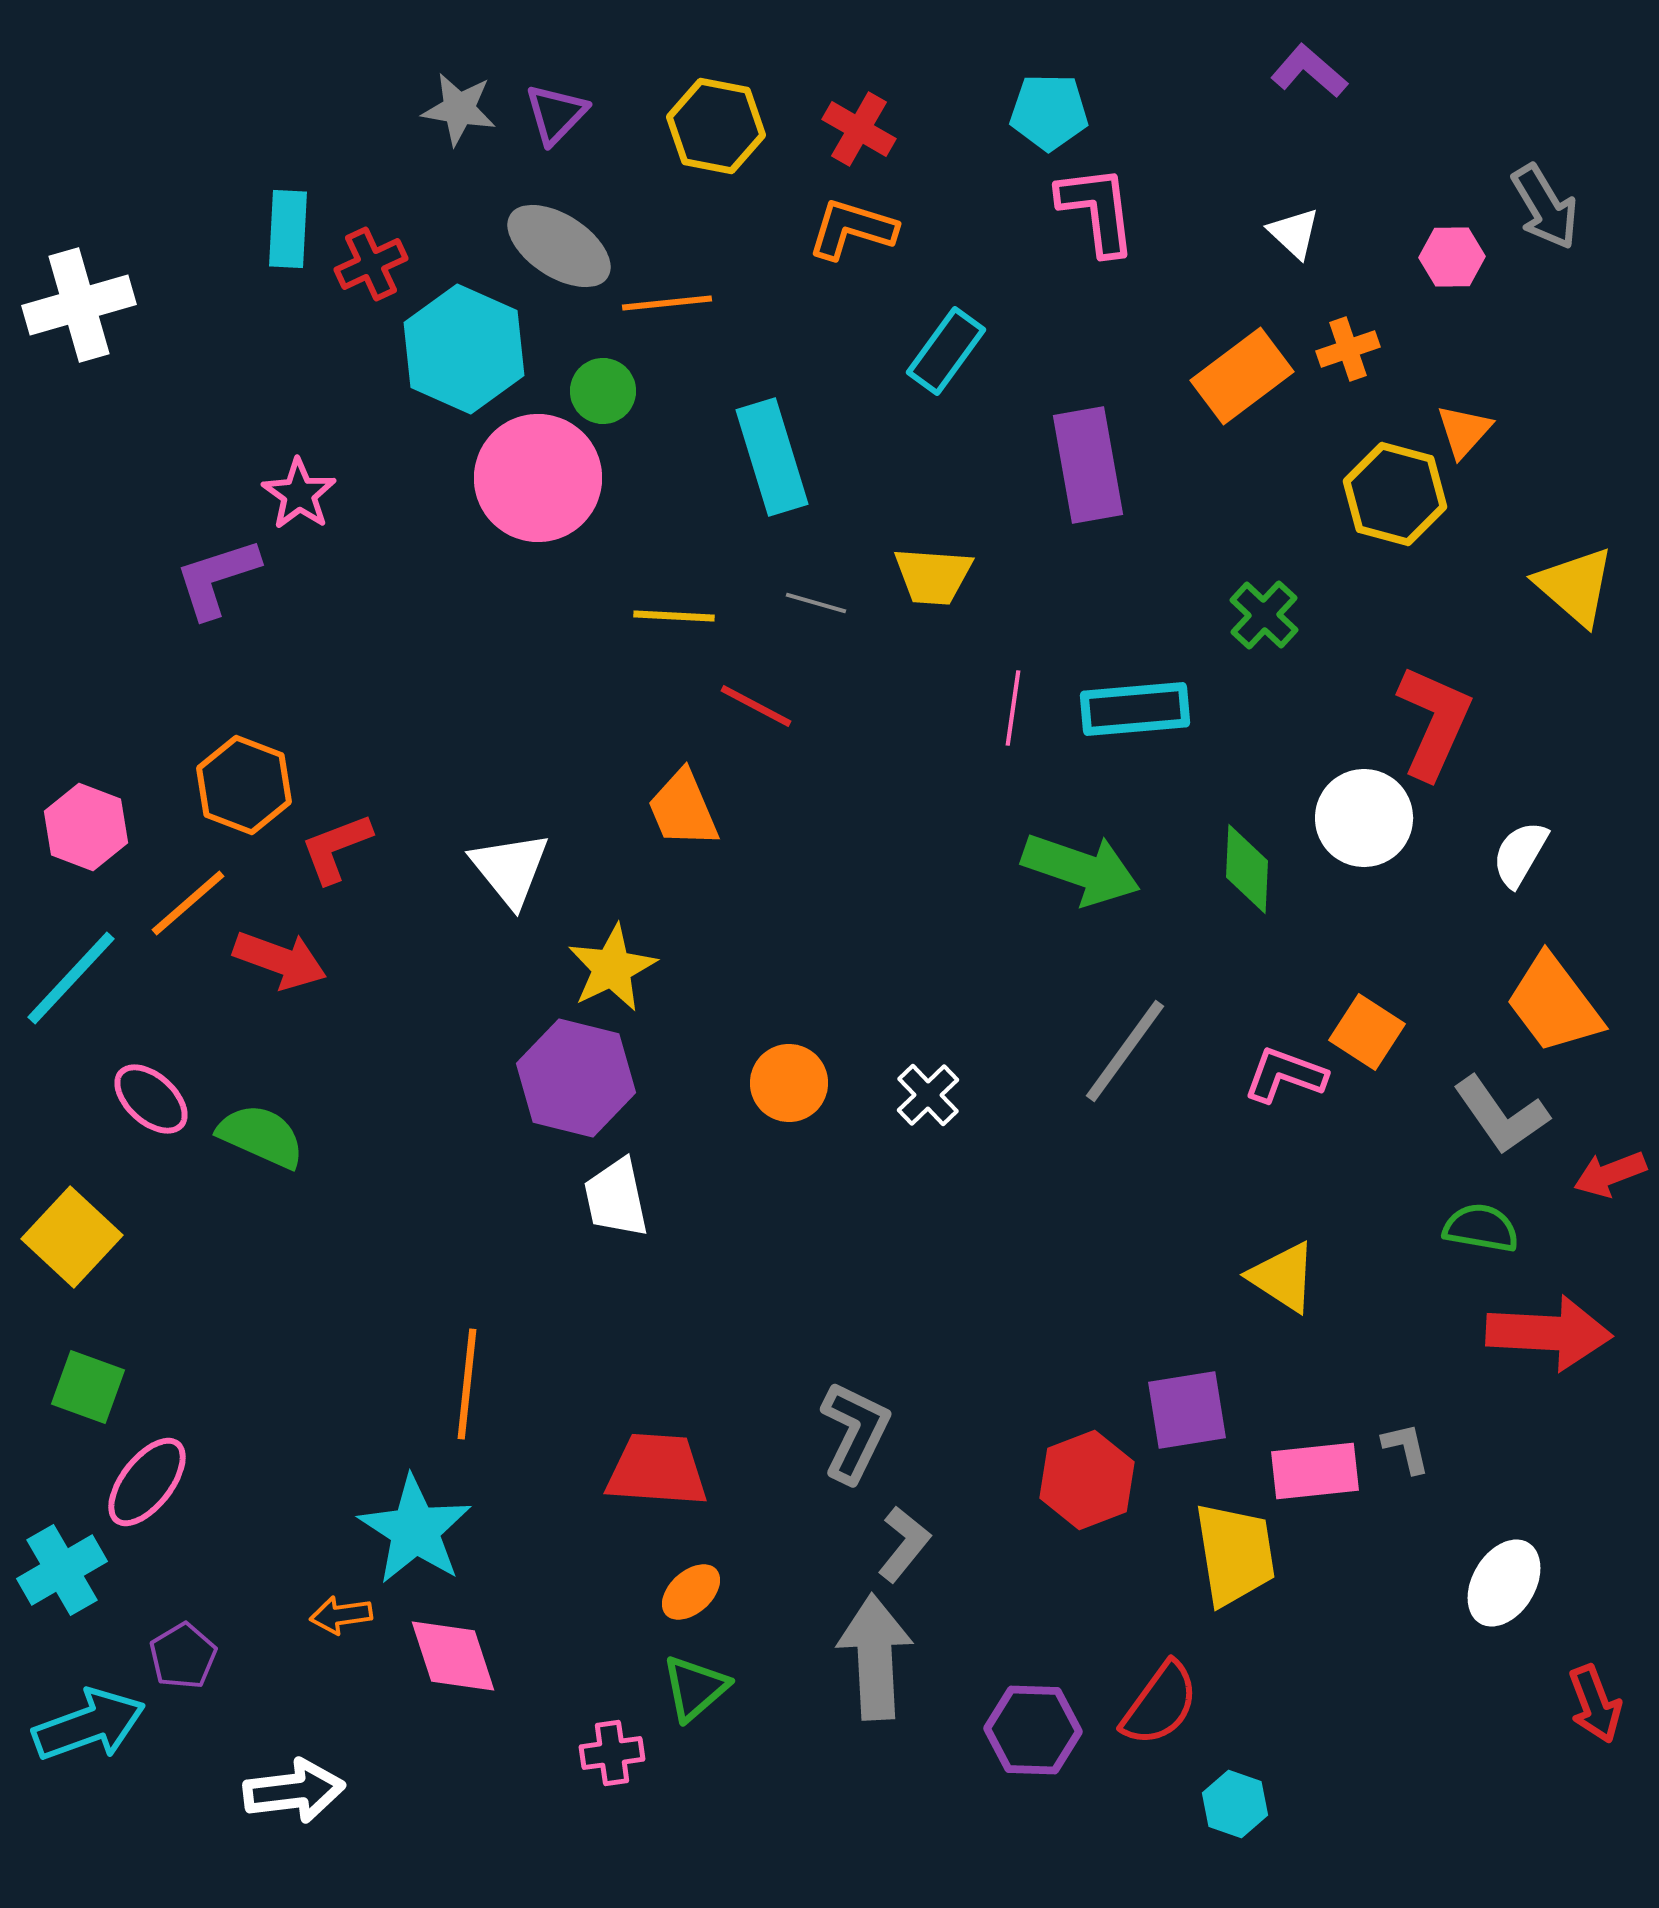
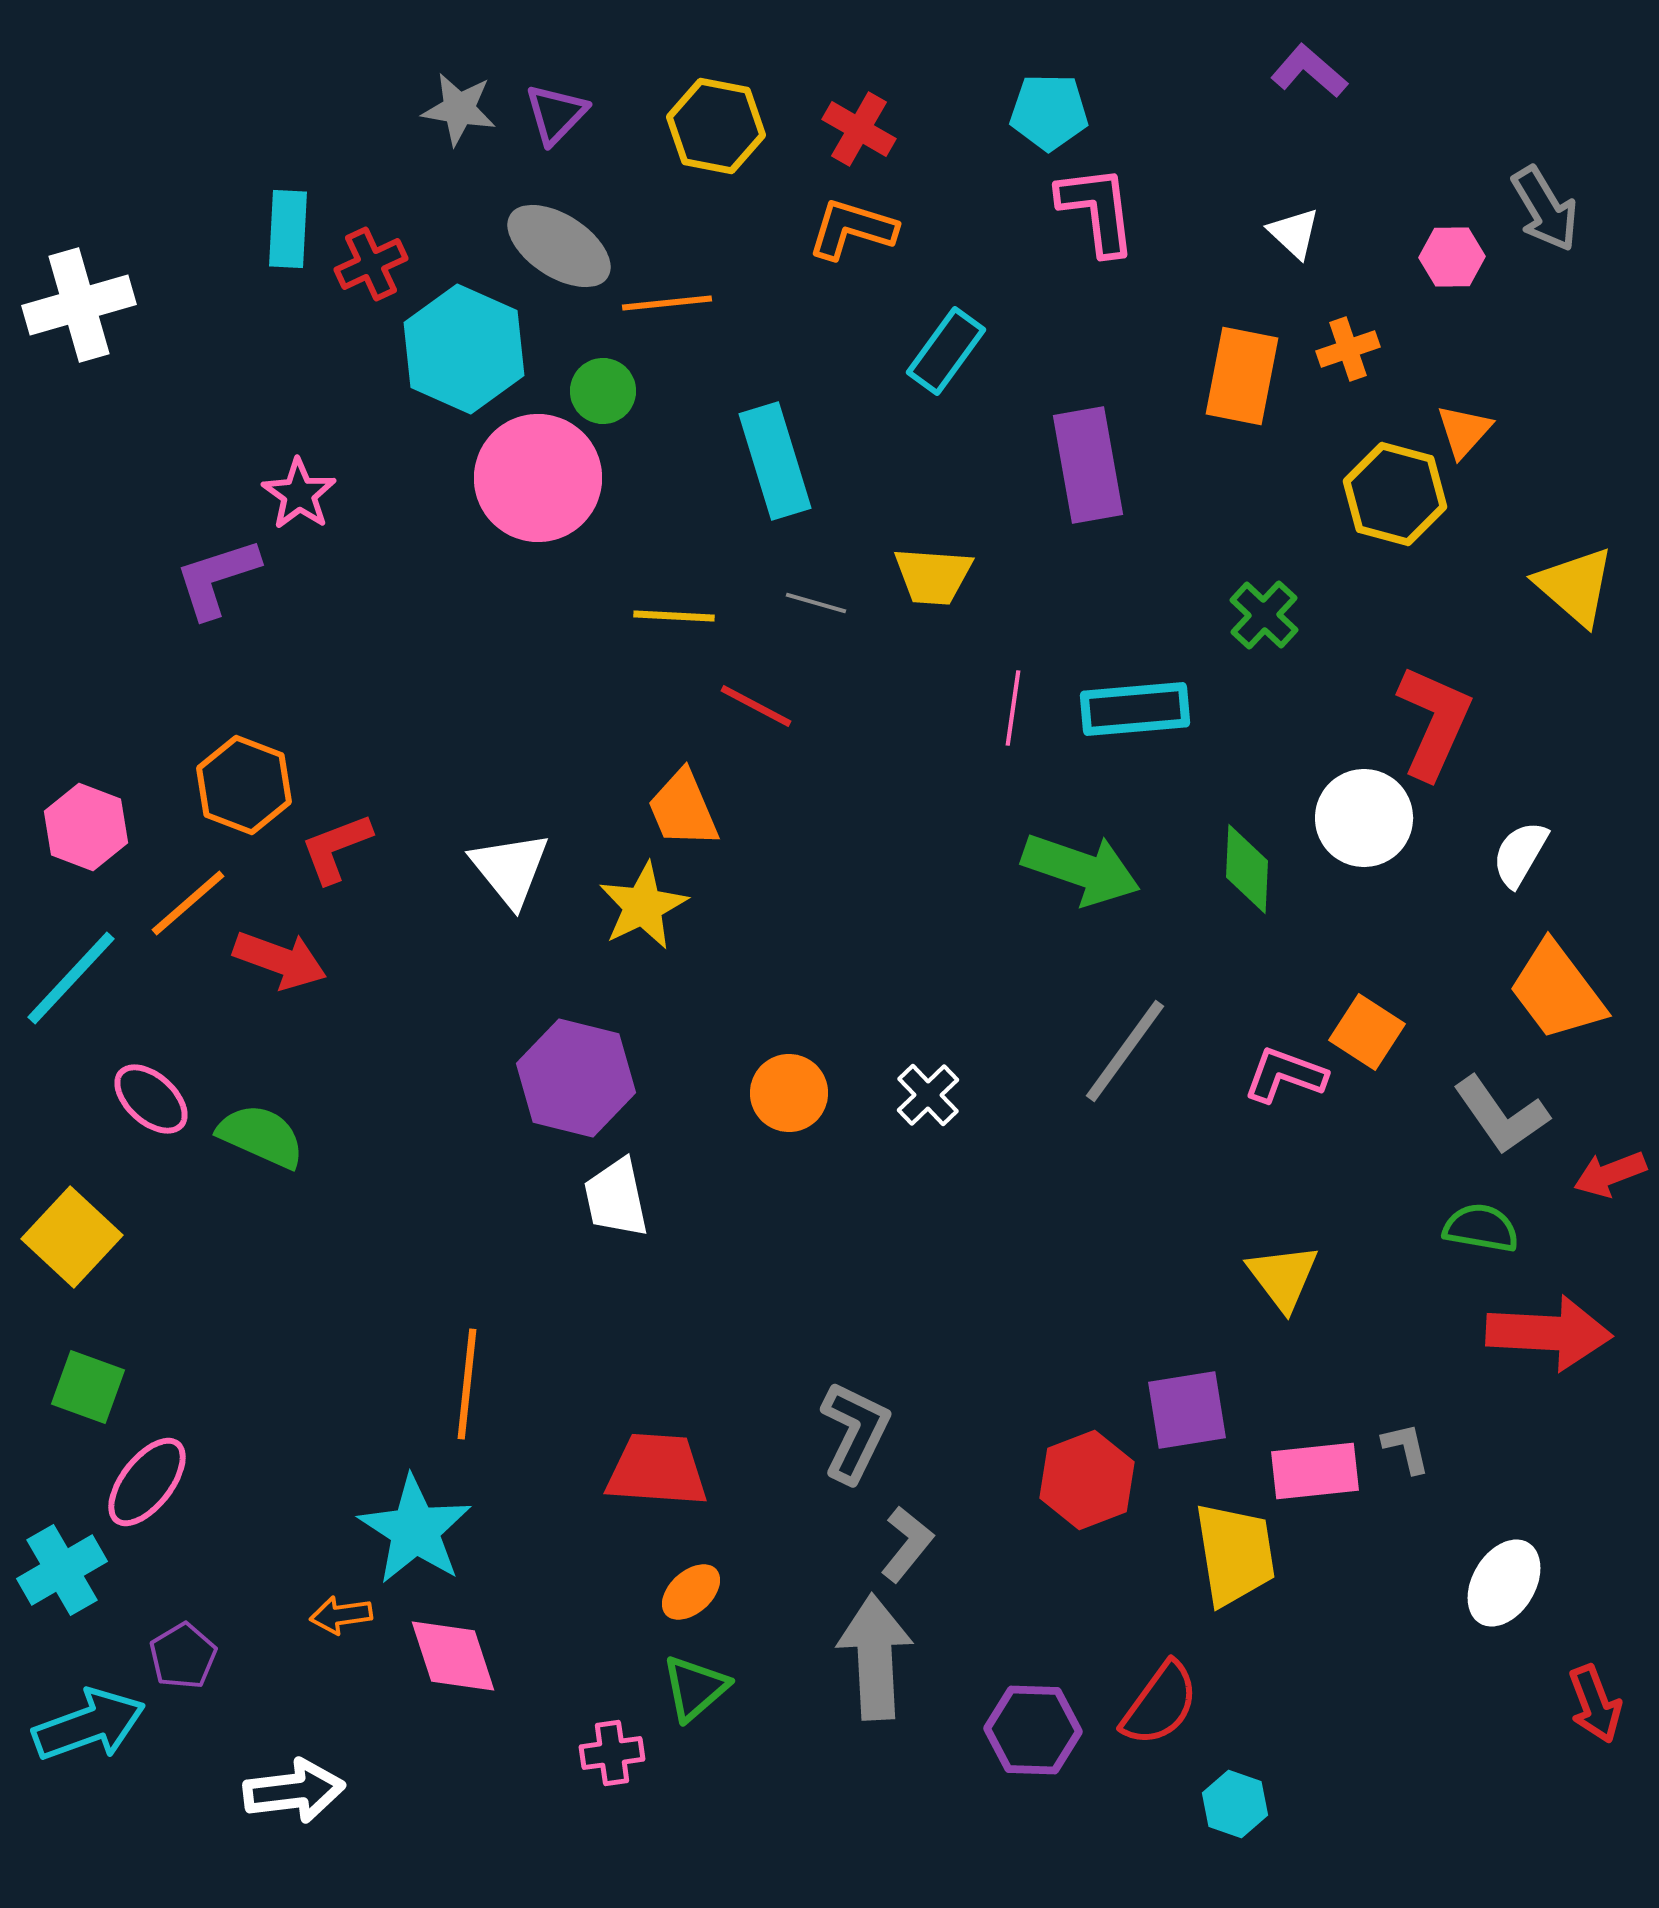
gray arrow at (1545, 207): moved 2 px down
orange rectangle at (1242, 376): rotated 42 degrees counterclockwise
cyan rectangle at (772, 457): moved 3 px right, 4 px down
yellow star at (612, 968): moved 31 px right, 62 px up
orange trapezoid at (1554, 1004): moved 3 px right, 13 px up
orange circle at (789, 1083): moved 10 px down
yellow triangle at (1283, 1277): rotated 20 degrees clockwise
gray L-shape at (904, 1544): moved 3 px right
